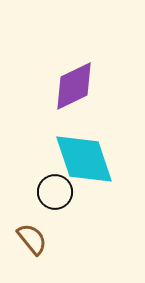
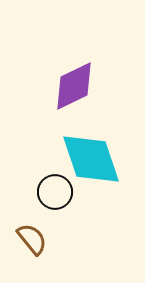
cyan diamond: moved 7 px right
